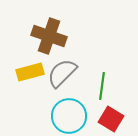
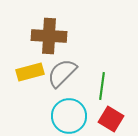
brown cross: rotated 16 degrees counterclockwise
